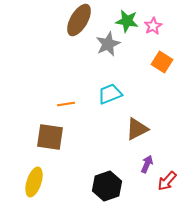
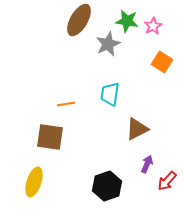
cyan trapezoid: rotated 60 degrees counterclockwise
